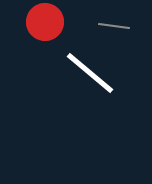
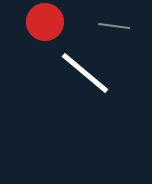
white line: moved 5 px left
